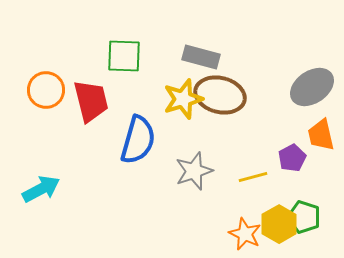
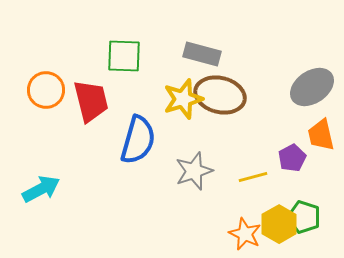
gray rectangle: moved 1 px right, 3 px up
